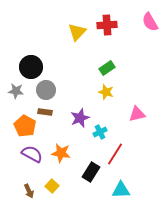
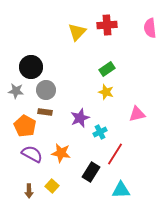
pink semicircle: moved 6 px down; rotated 24 degrees clockwise
green rectangle: moved 1 px down
brown arrow: rotated 24 degrees clockwise
